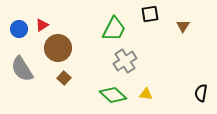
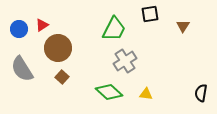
brown square: moved 2 px left, 1 px up
green diamond: moved 4 px left, 3 px up
